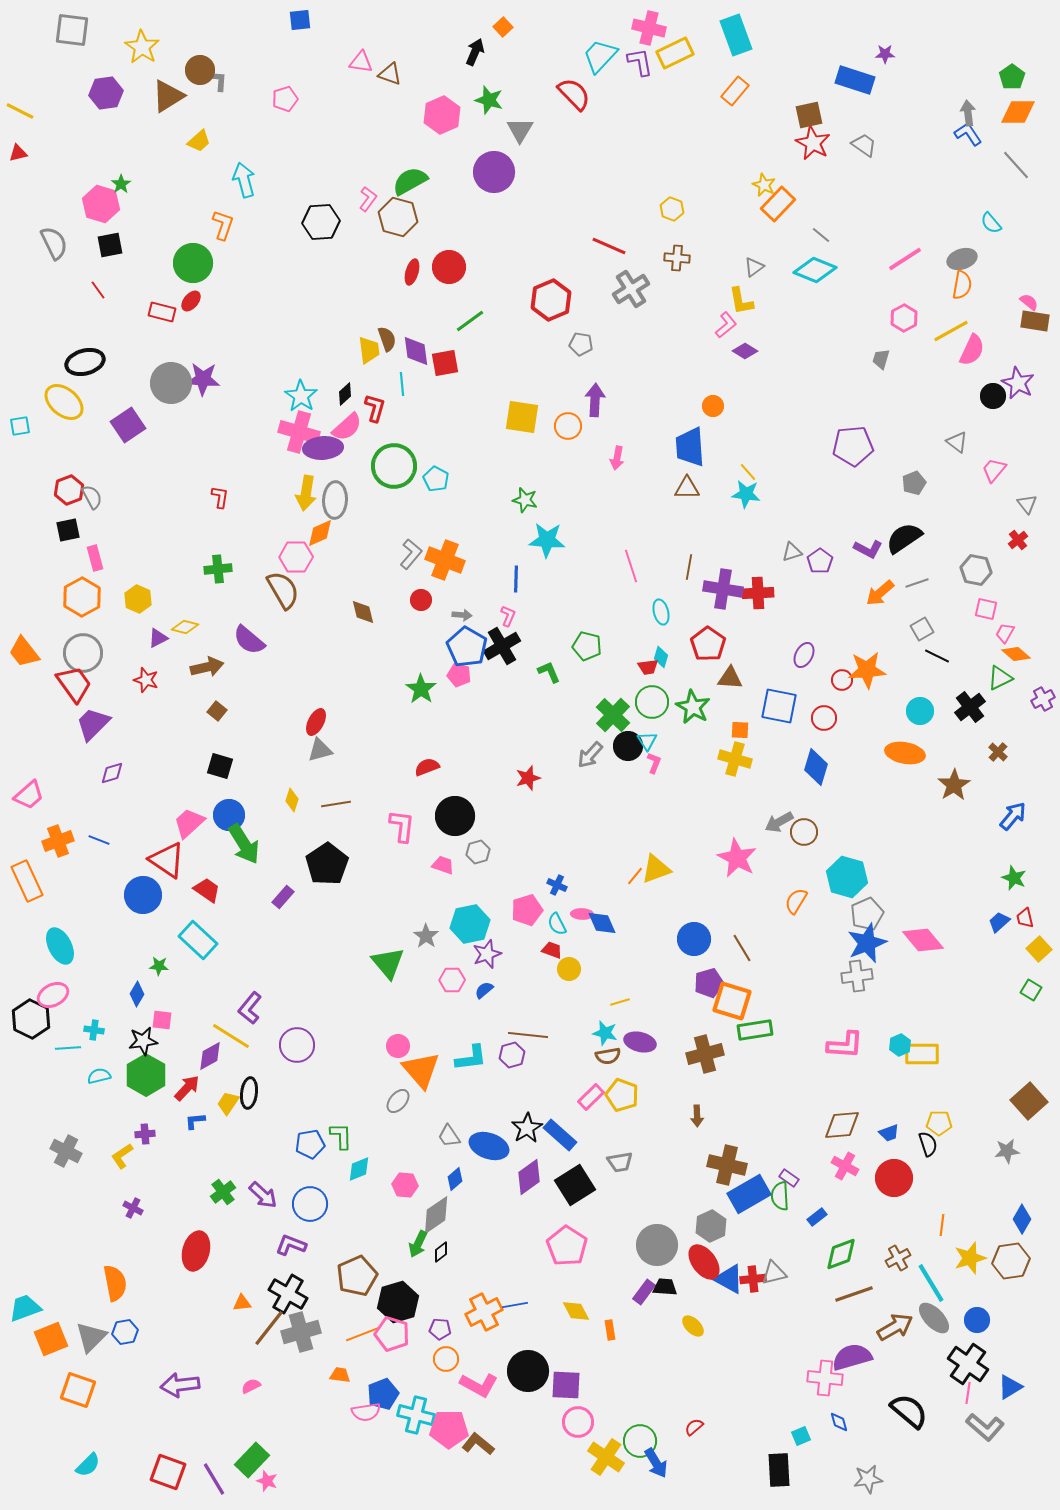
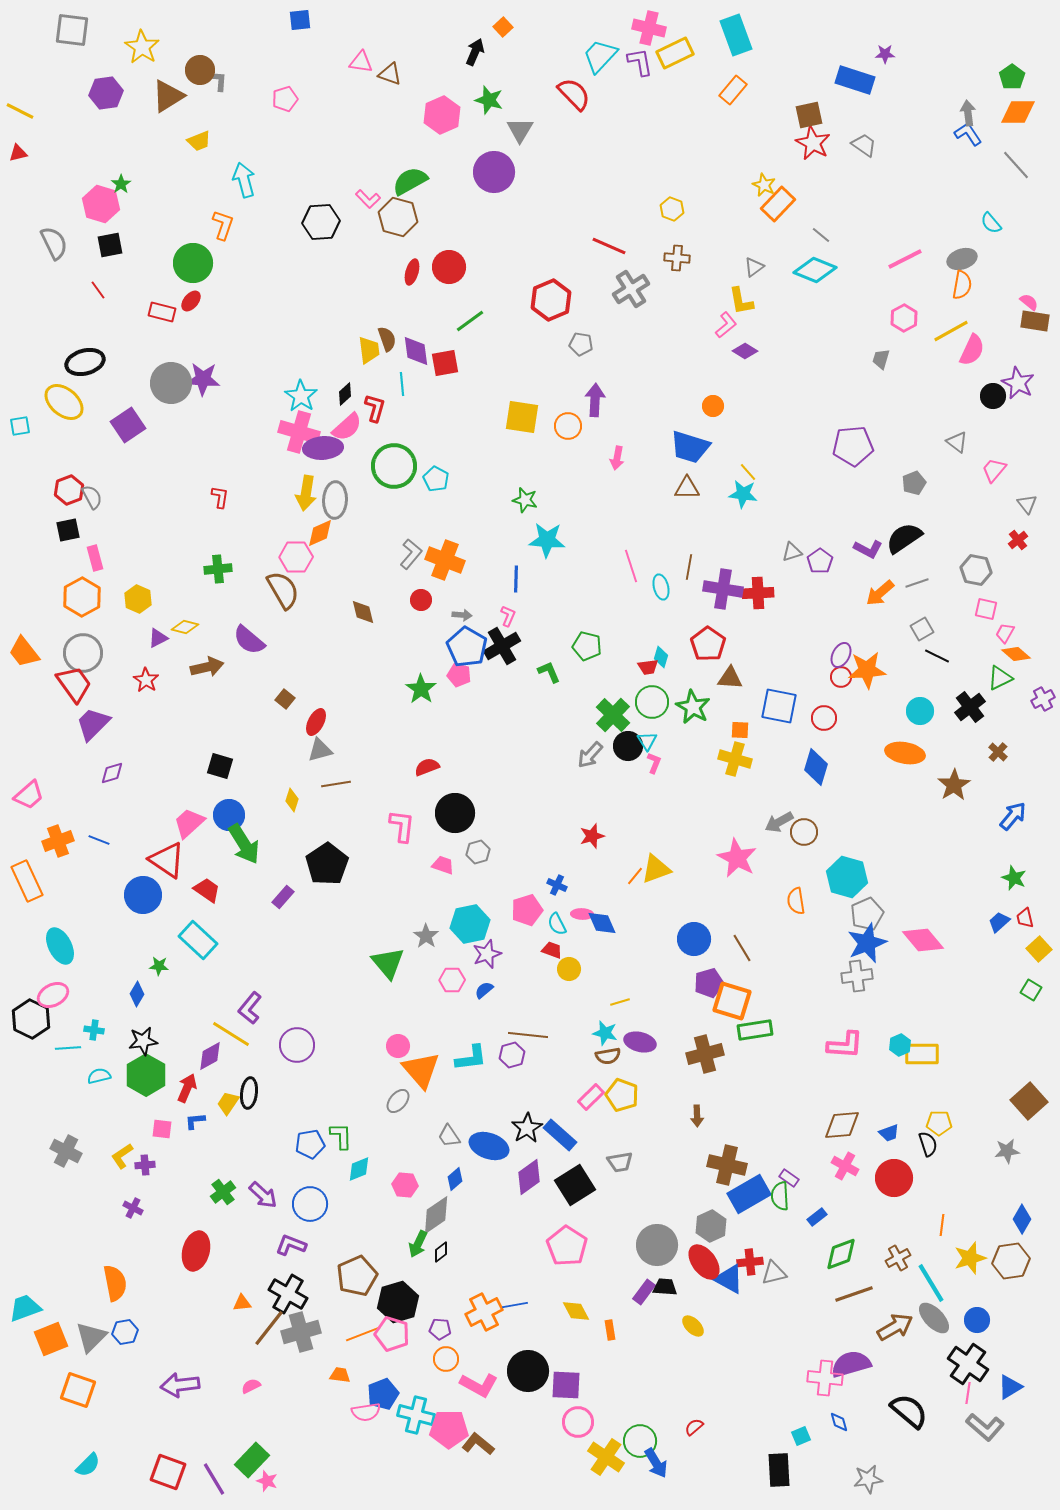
orange rectangle at (735, 91): moved 2 px left, 1 px up
yellow trapezoid at (199, 141): rotated 20 degrees clockwise
pink L-shape at (368, 199): rotated 100 degrees clockwise
pink line at (905, 259): rotated 6 degrees clockwise
blue trapezoid at (690, 447): rotated 69 degrees counterclockwise
cyan star at (746, 494): moved 3 px left
cyan ellipse at (661, 612): moved 25 px up
purple ellipse at (804, 655): moved 37 px right
red star at (146, 680): rotated 15 degrees clockwise
red circle at (842, 680): moved 1 px left, 3 px up
brown square at (217, 711): moved 68 px right, 12 px up
red star at (528, 778): moved 64 px right, 58 px down
brown line at (336, 804): moved 20 px up
black circle at (455, 816): moved 3 px up
orange semicircle at (796, 901): rotated 40 degrees counterclockwise
pink square at (162, 1020): moved 109 px down
yellow line at (231, 1036): moved 2 px up
red arrow at (187, 1088): rotated 20 degrees counterclockwise
purple cross at (145, 1134): moved 31 px down
red cross at (753, 1279): moved 3 px left, 17 px up
purple semicircle at (852, 1357): moved 1 px left, 7 px down
